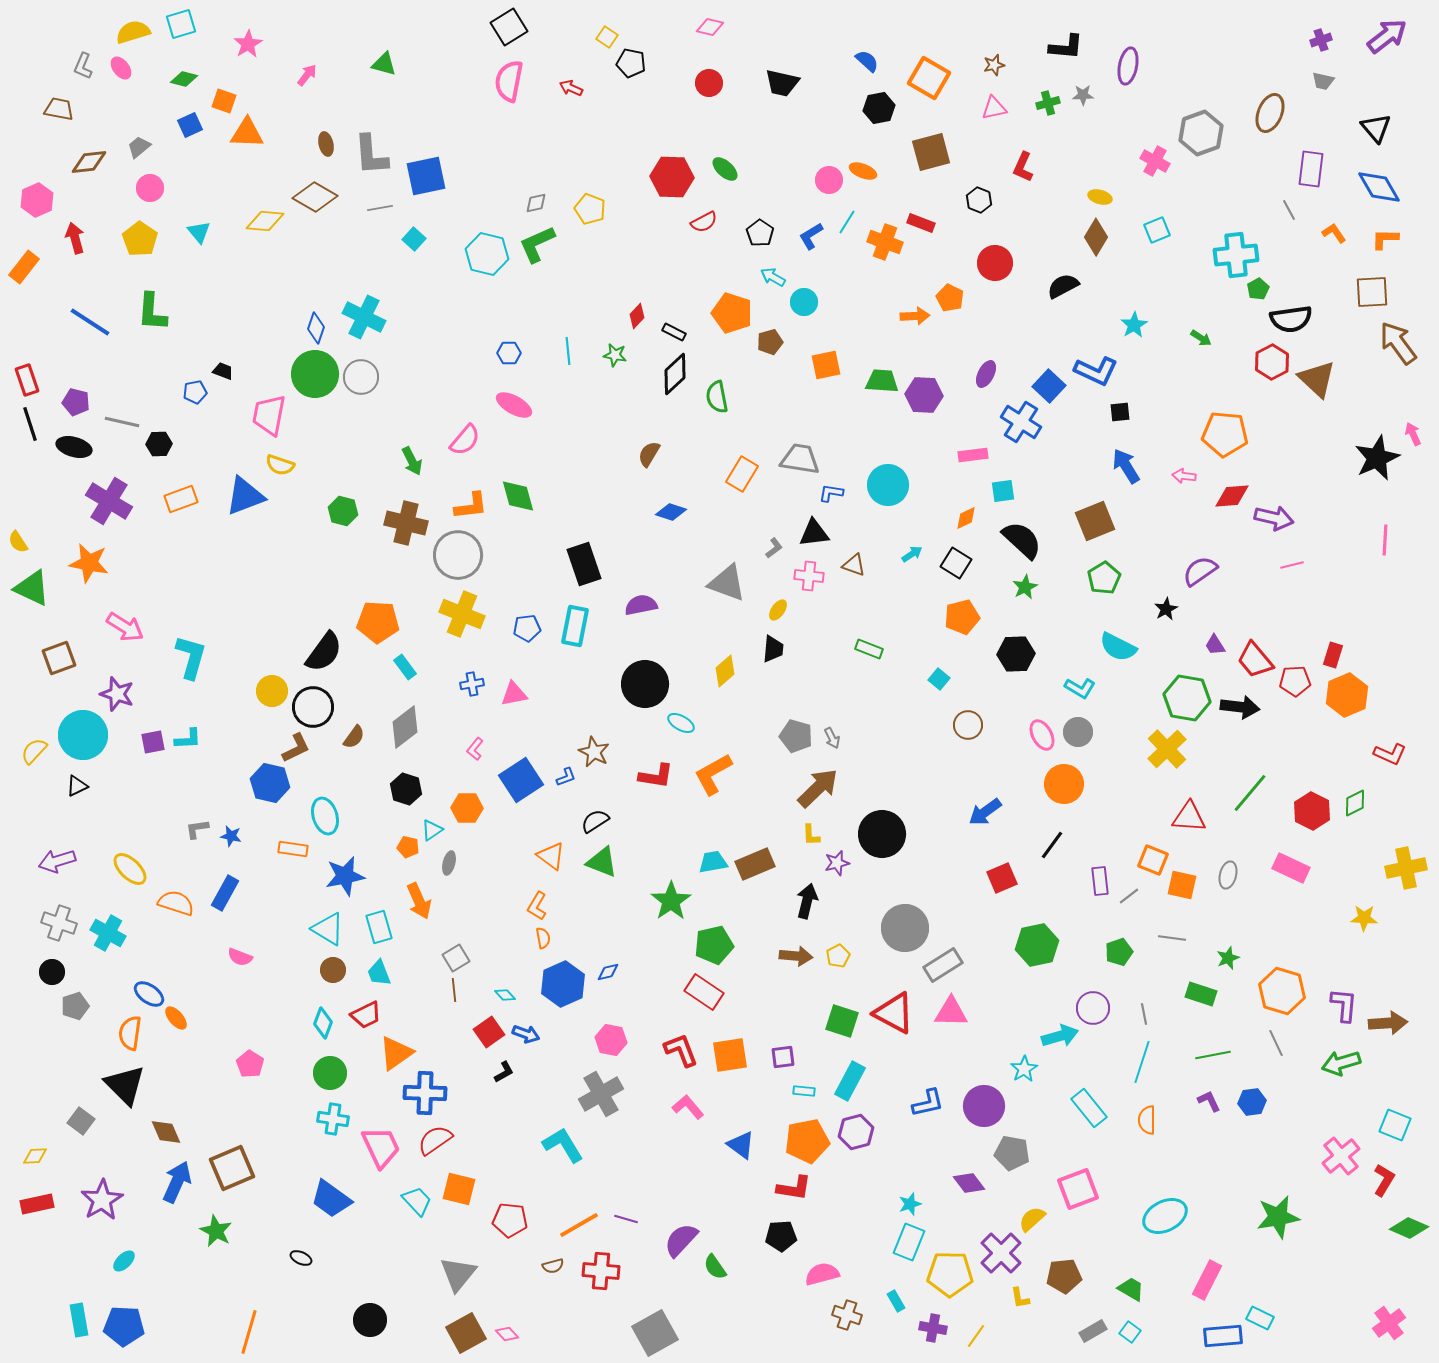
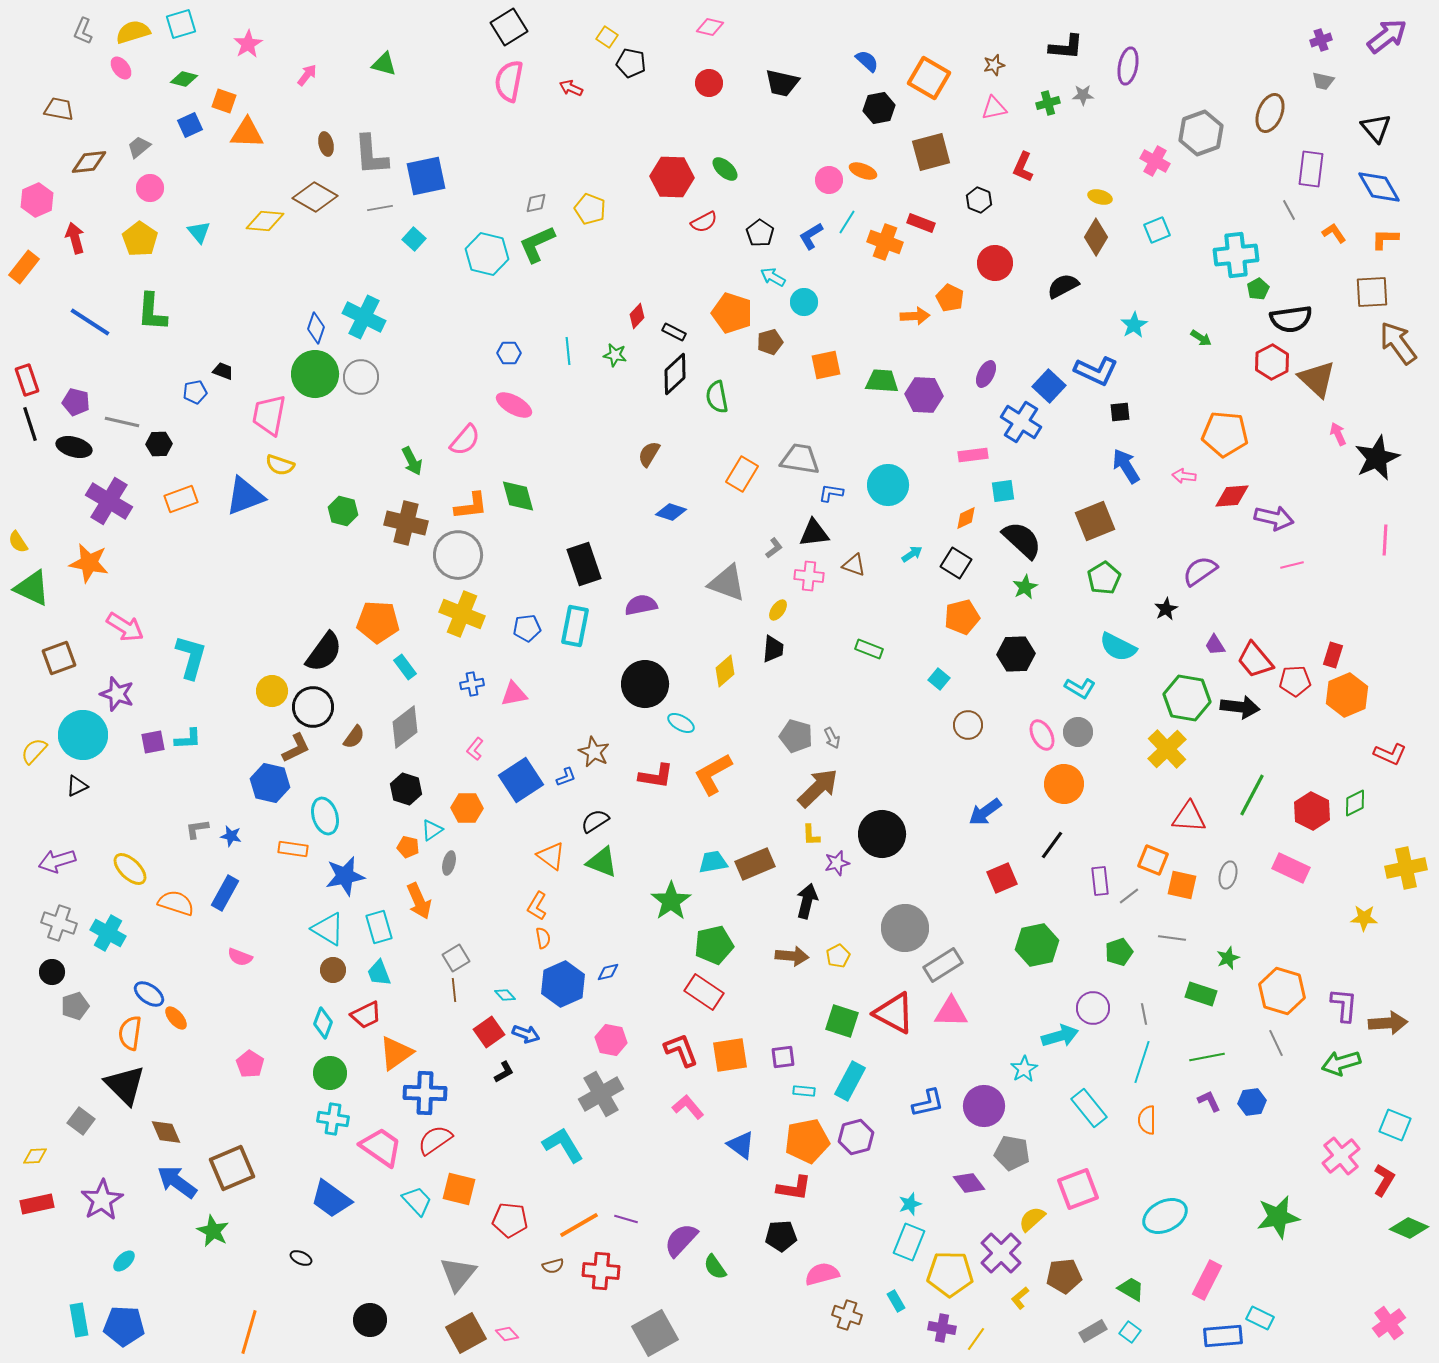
gray L-shape at (83, 66): moved 35 px up
pink arrow at (1413, 434): moved 75 px left
green line at (1250, 793): moved 2 px right, 2 px down; rotated 12 degrees counterclockwise
brown arrow at (796, 956): moved 4 px left
green line at (1213, 1055): moved 6 px left, 2 px down
purple hexagon at (856, 1132): moved 5 px down
pink trapezoid at (381, 1147): rotated 30 degrees counterclockwise
blue arrow at (177, 1182): rotated 78 degrees counterclockwise
green star at (216, 1231): moved 3 px left
yellow L-shape at (1020, 1298): rotated 60 degrees clockwise
purple cross at (933, 1328): moved 9 px right
yellow line at (976, 1336): moved 3 px down
